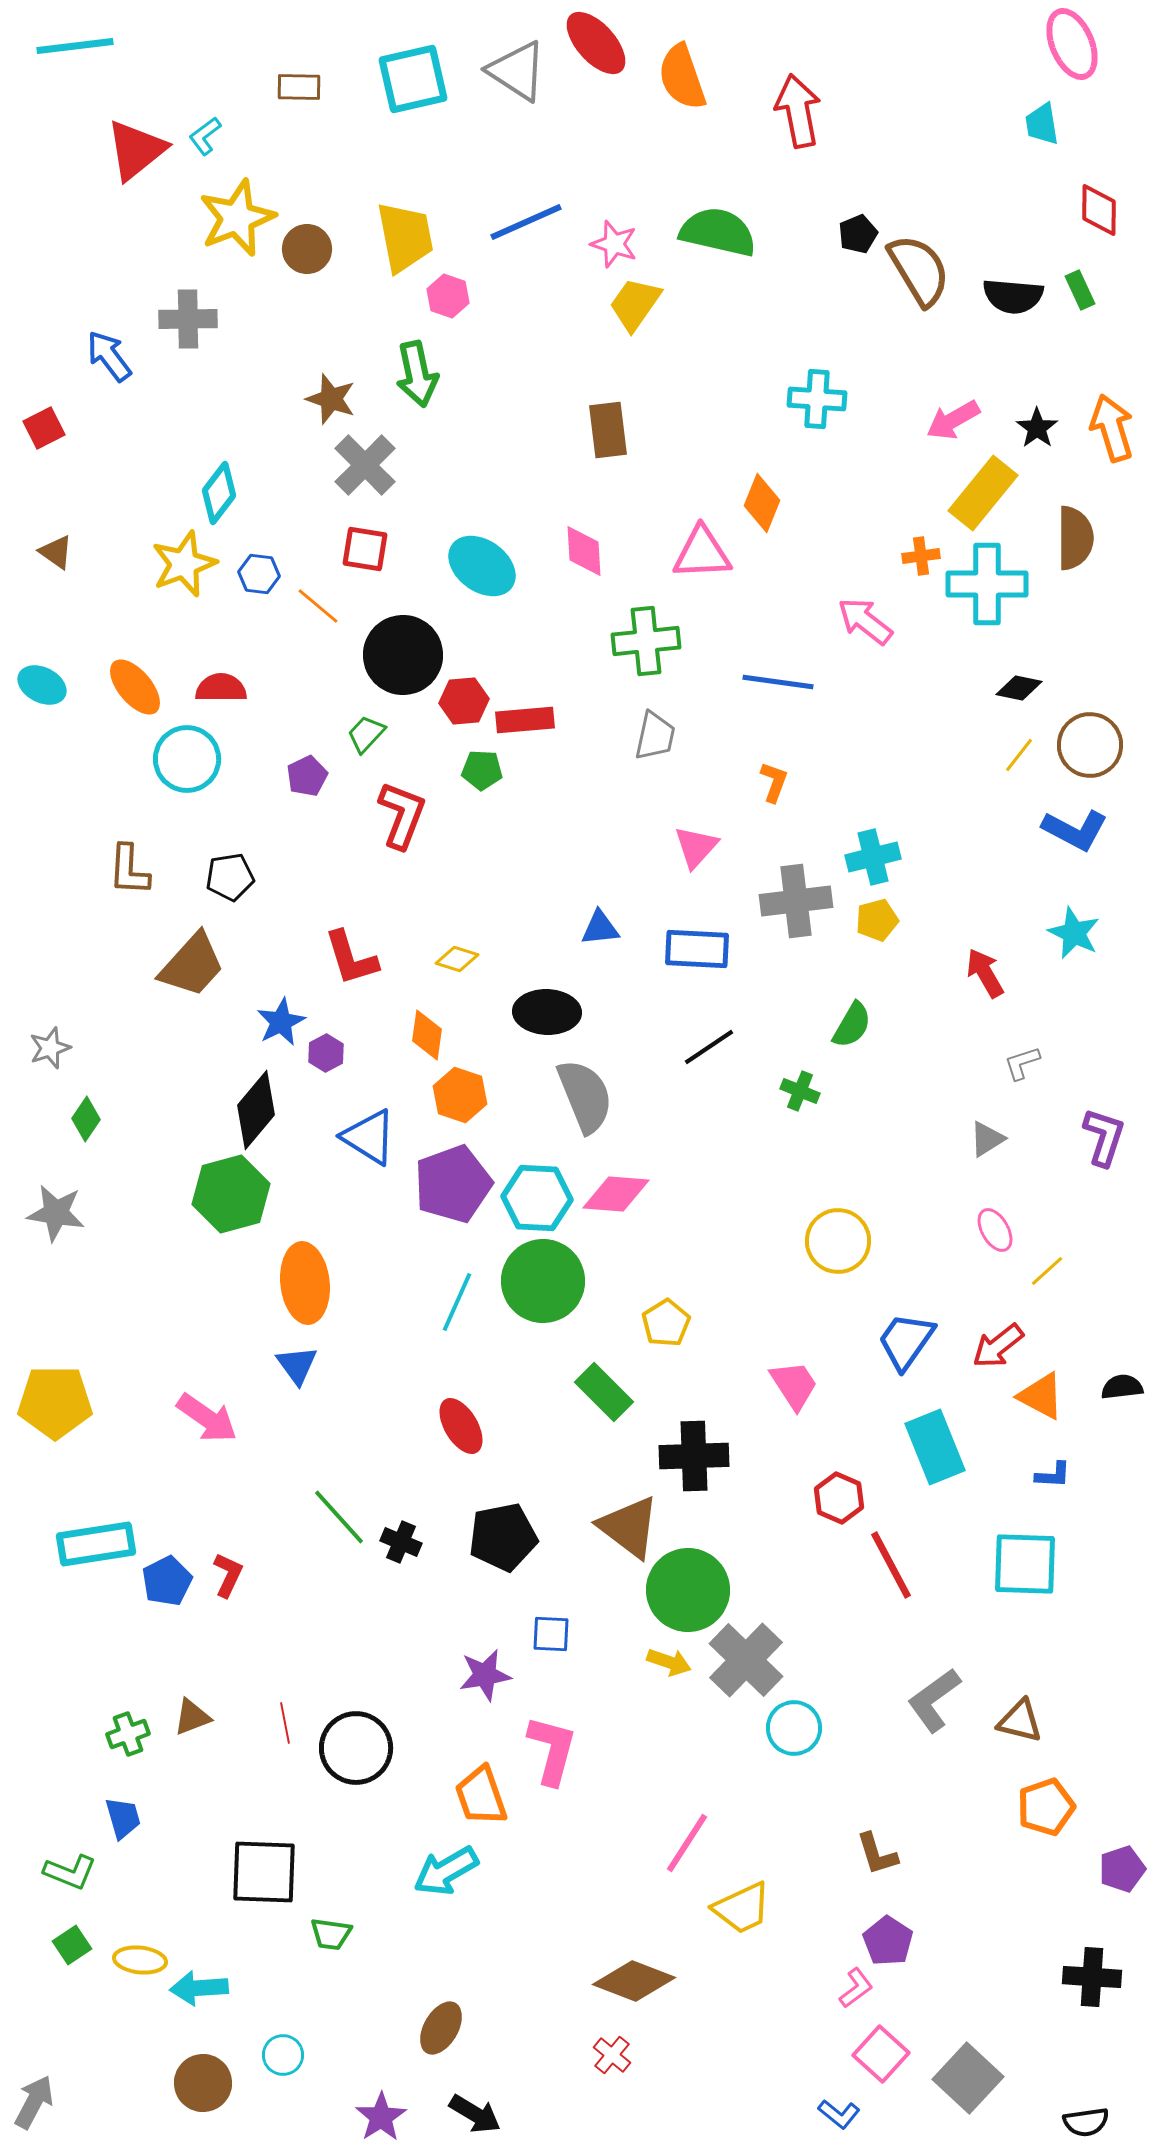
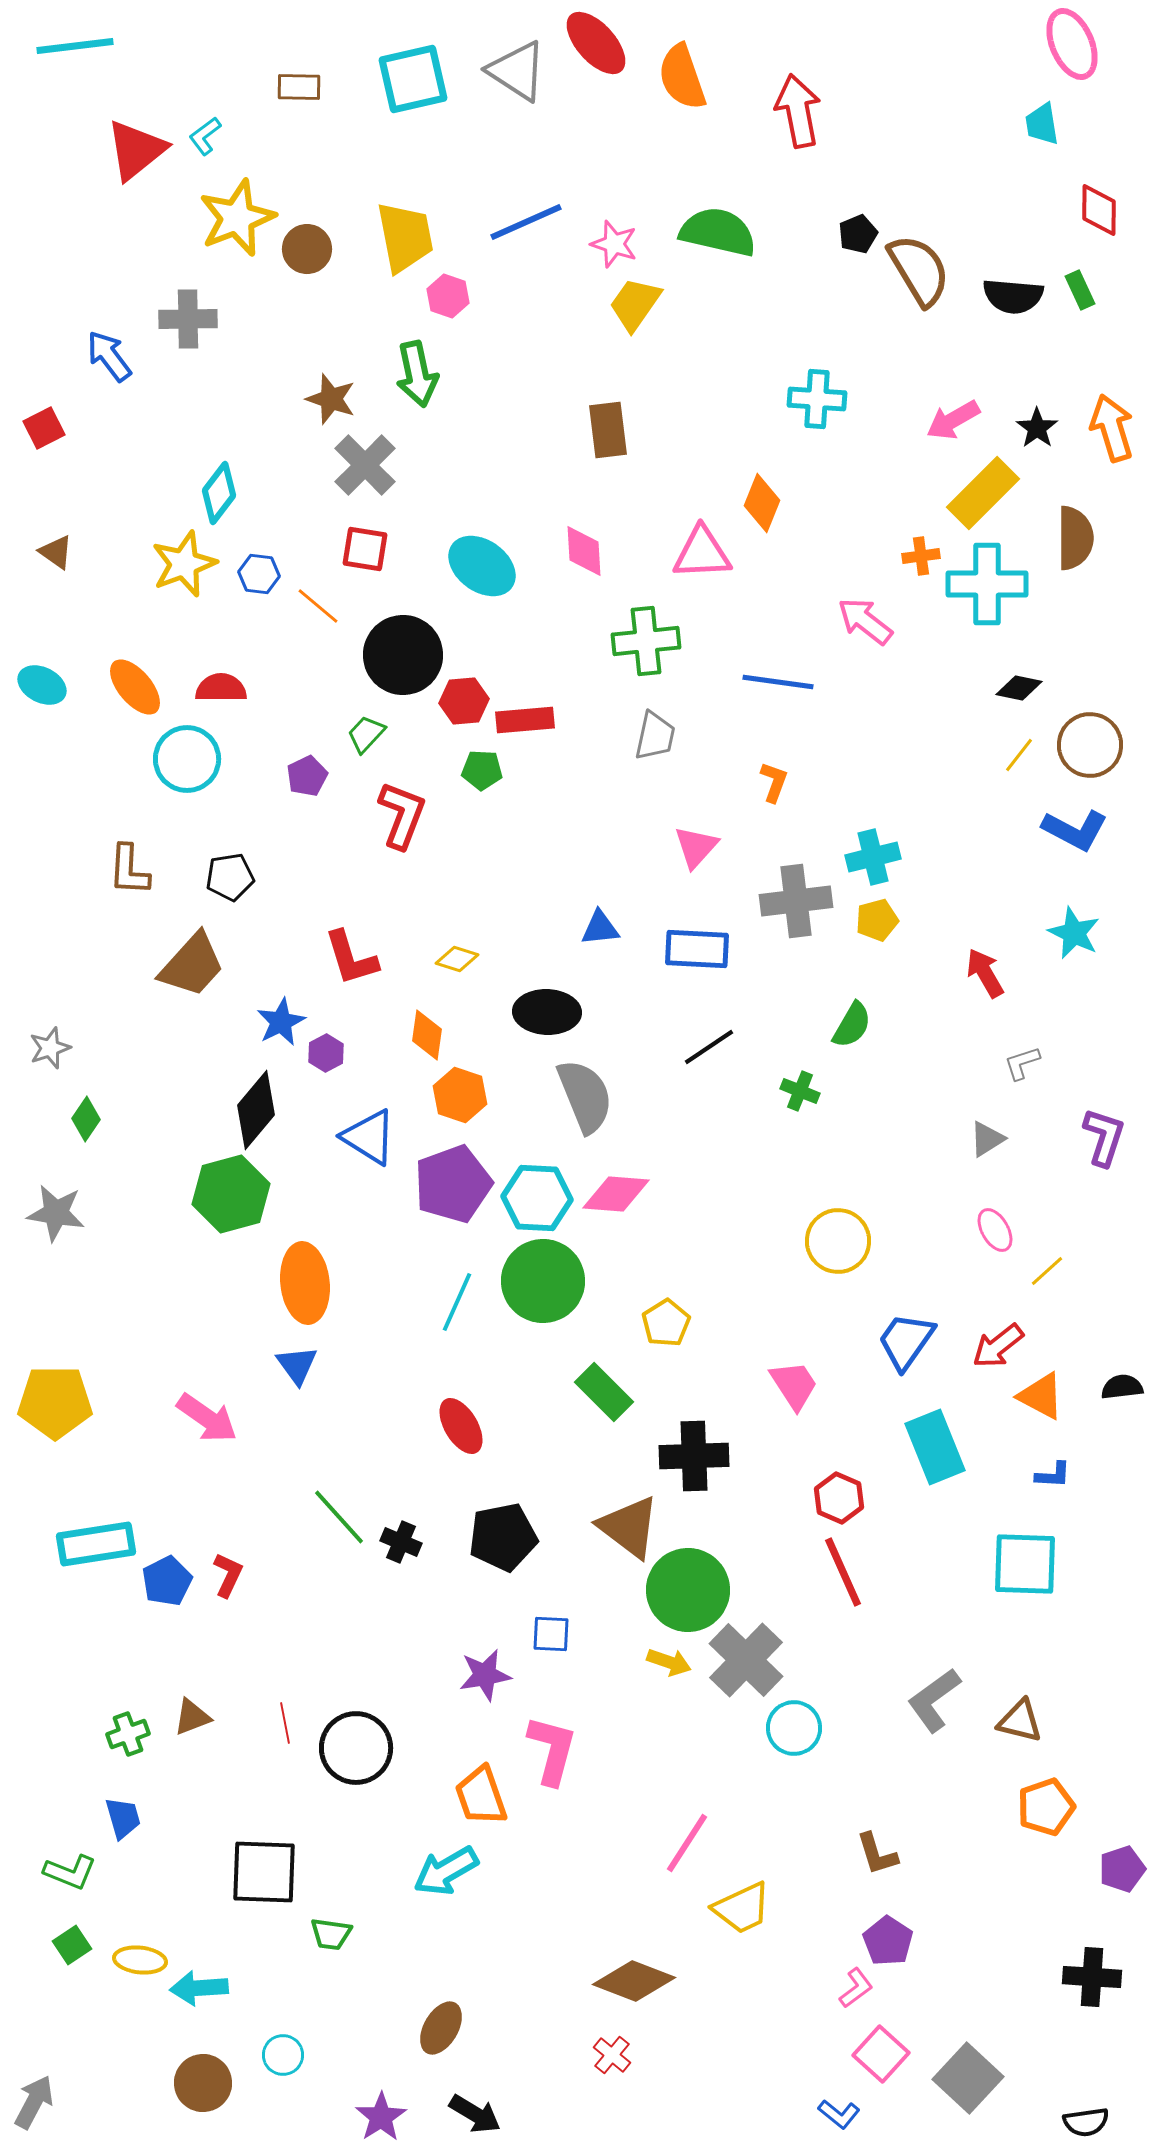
yellow rectangle at (983, 493): rotated 6 degrees clockwise
red line at (891, 1565): moved 48 px left, 7 px down; rotated 4 degrees clockwise
